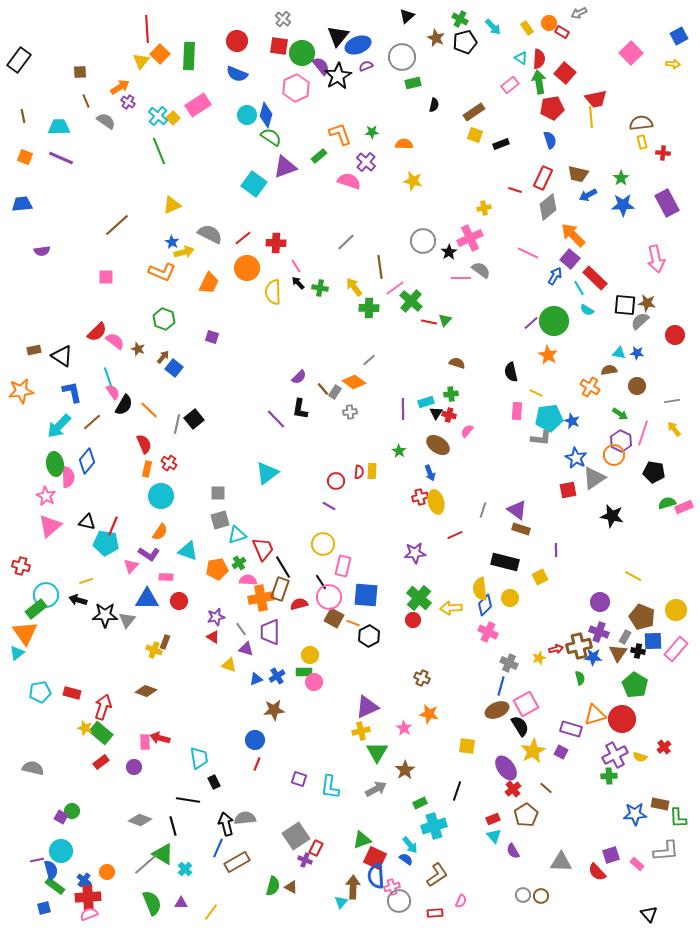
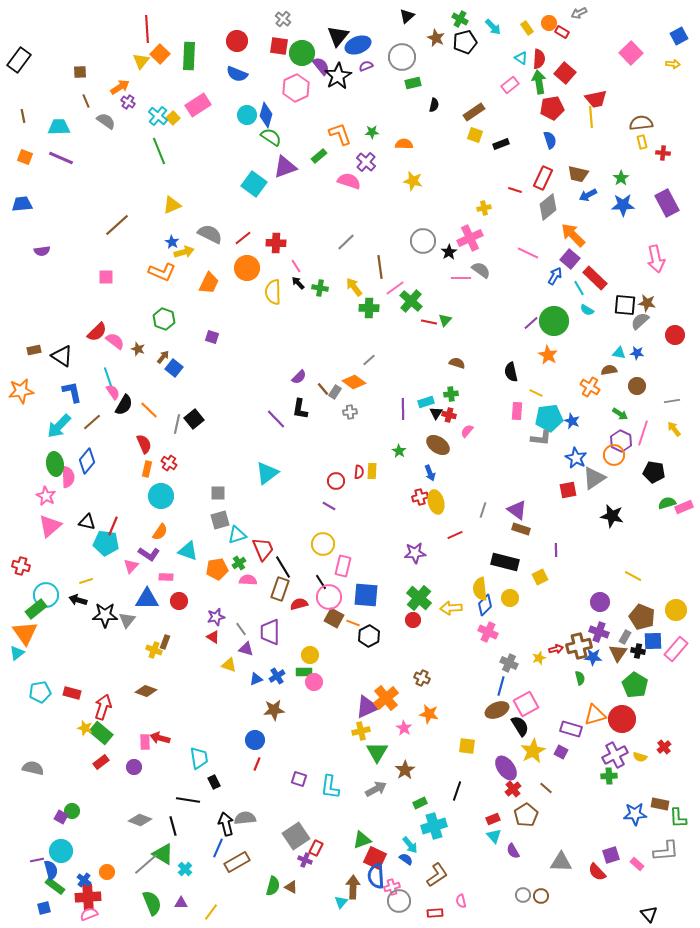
orange cross at (261, 598): moved 125 px right, 100 px down; rotated 30 degrees counterclockwise
pink semicircle at (461, 901): rotated 144 degrees clockwise
